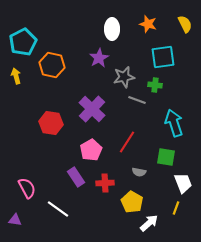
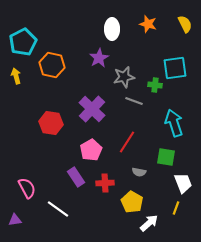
cyan square: moved 12 px right, 11 px down
gray line: moved 3 px left, 1 px down
purple triangle: rotated 16 degrees counterclockwise
